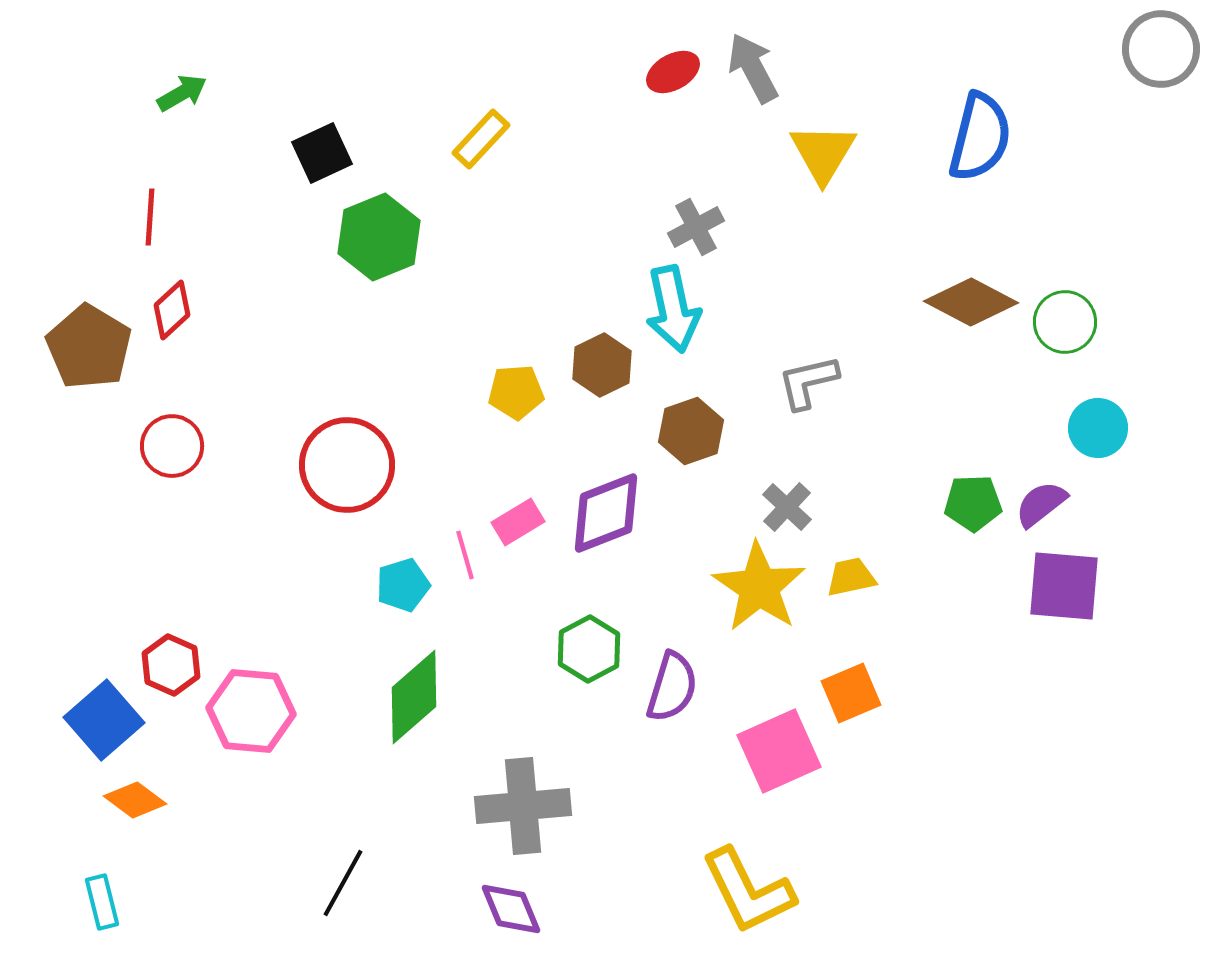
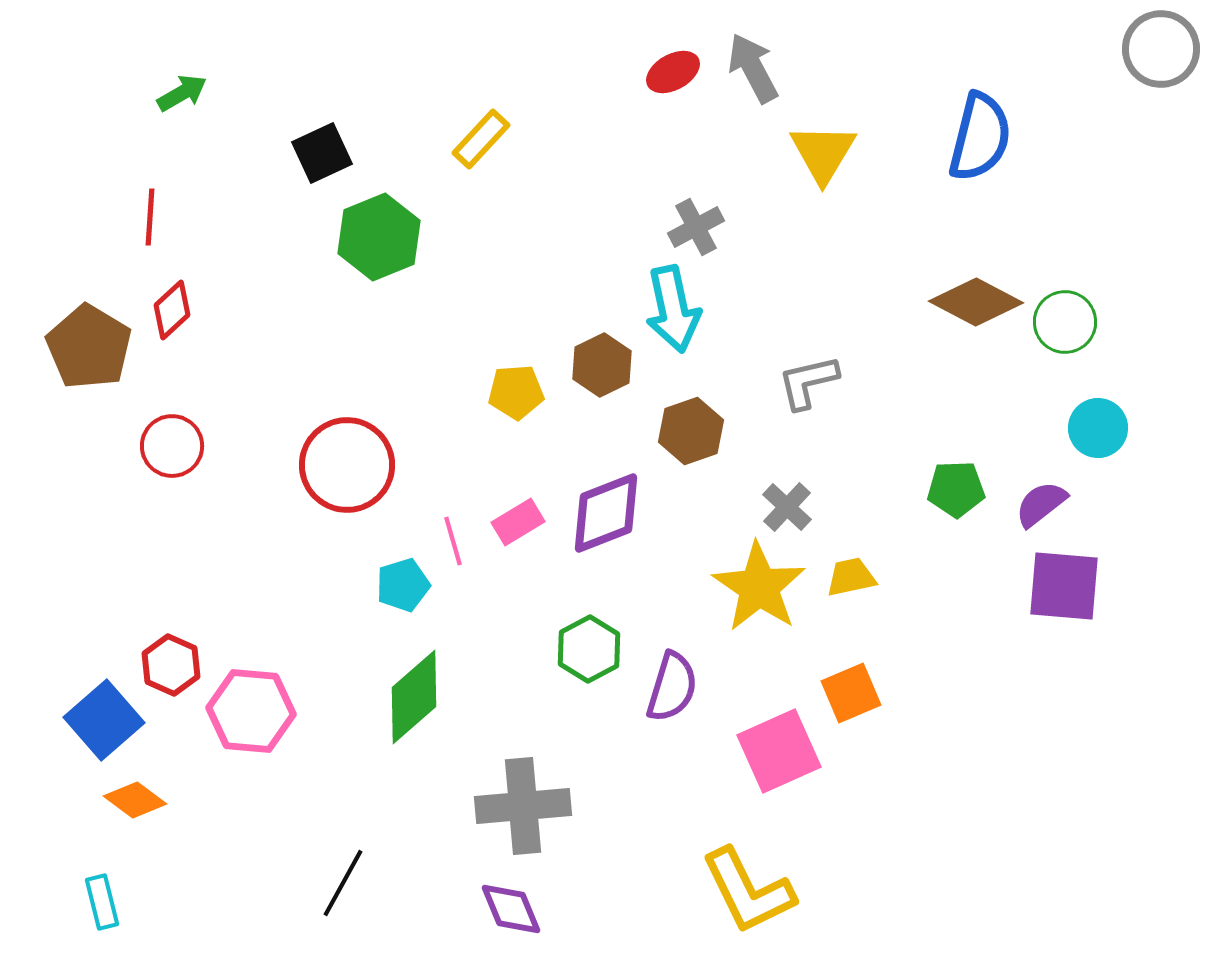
brown diamond at (971, 302): moved 5 px right
green pentagon at (973, 503): moved 17 px left, 14 px up
pink line at (465, 555): moved 12 px left, 14 px up
